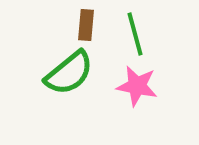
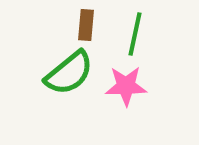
green line: rotated 27 degrees clockwise
pink star: moved 11 px left; rotated 12 degrees counterclockwise
